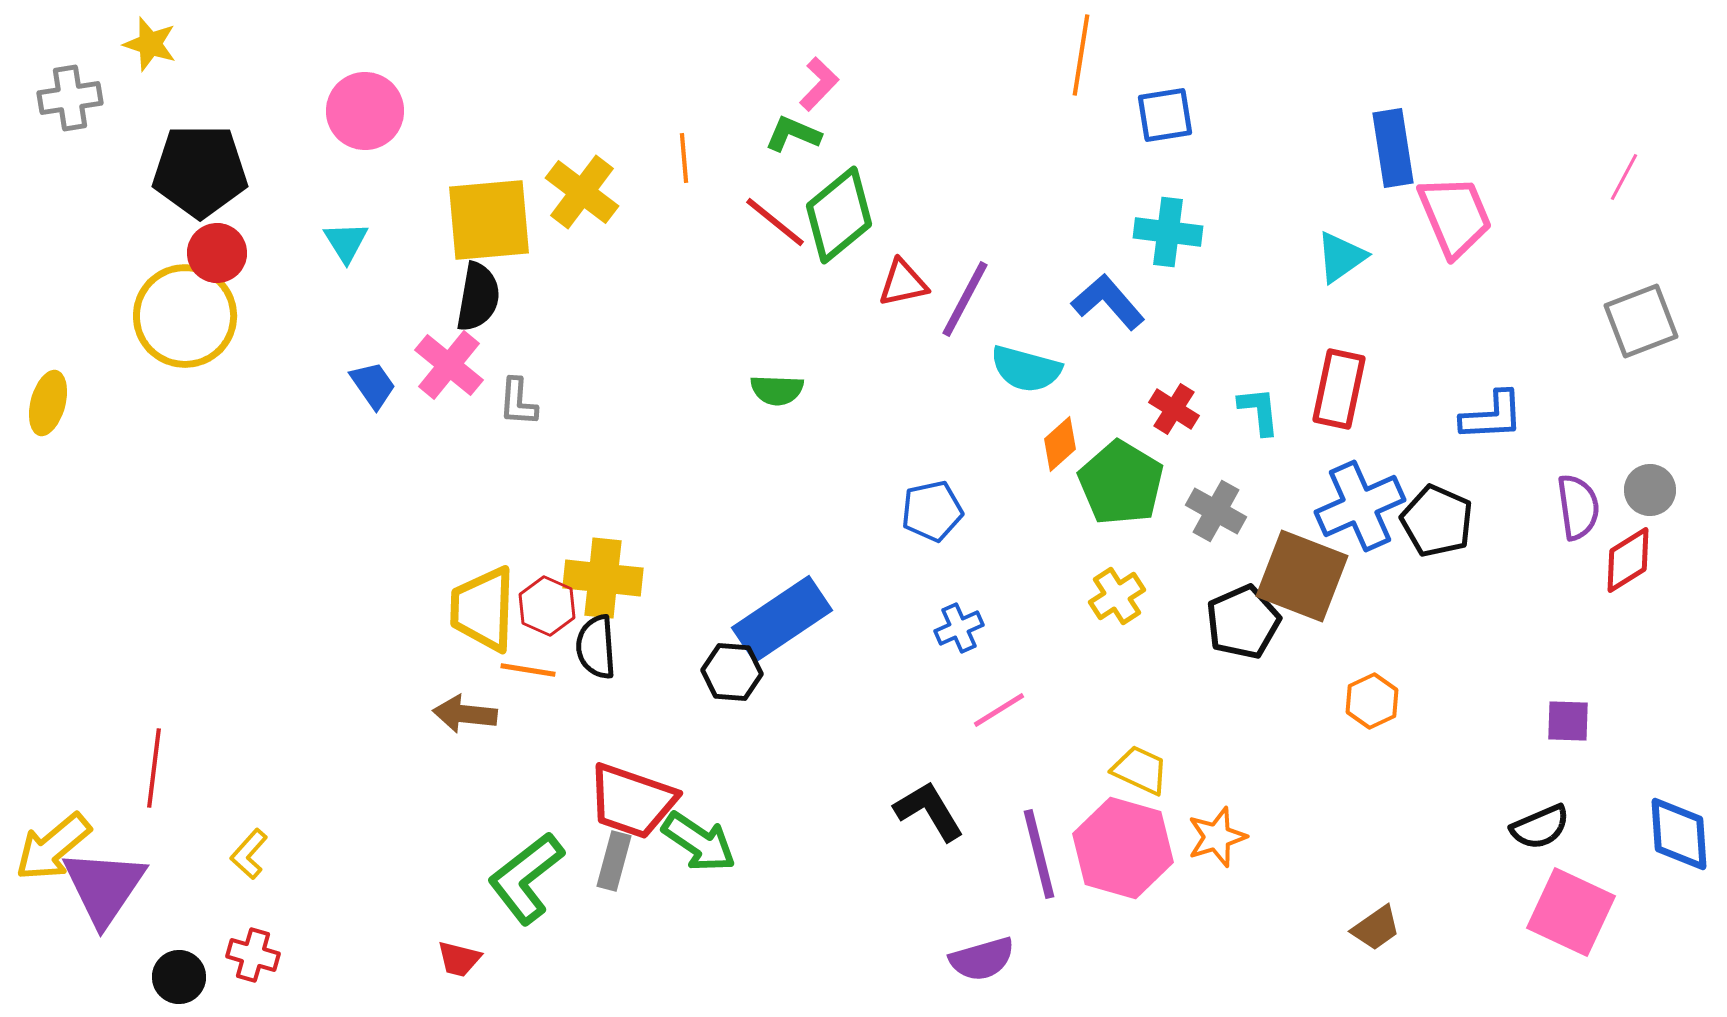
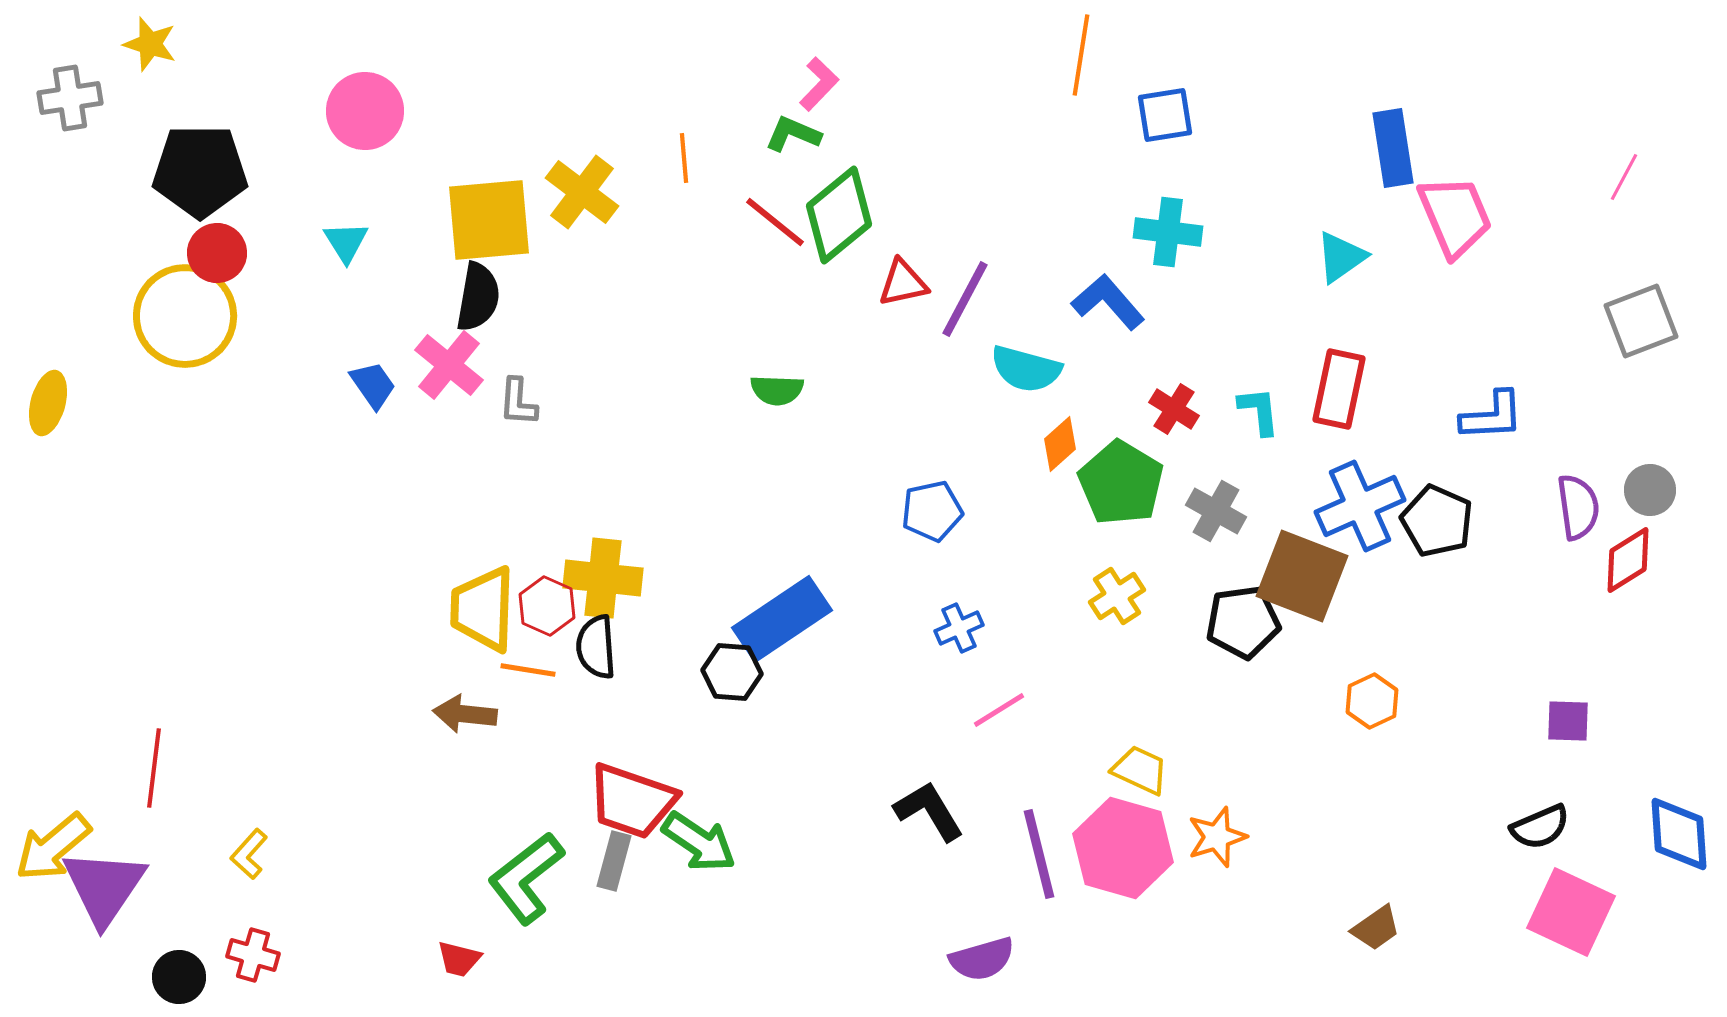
black pentagon at (1243, 622): rotated 16 degrees clockwise
